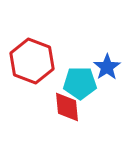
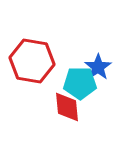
red hexagon: rotated 12 degrees counterclockwise
blue star: moved 9 px left
